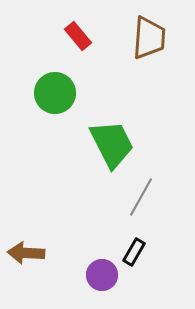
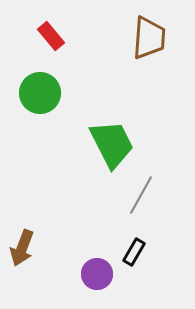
red rectangle: moved 27 px left
green circle: moved 15 px left
gray line: moved 2 px up
brown arrow: moved 4 px left, 5 px up; rotated 72 degrees counterclockwise
purple circle: moved 5 px left, 1 px up
